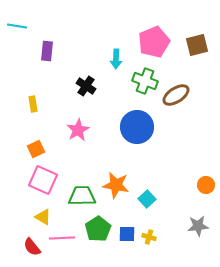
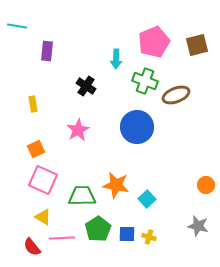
brown ellipse: rotated 12 degrees clockwise
gray star: rotated 20 degrees clockwise
